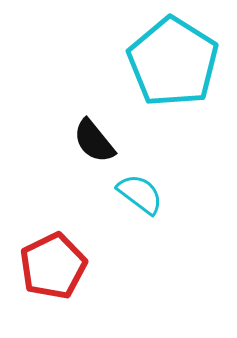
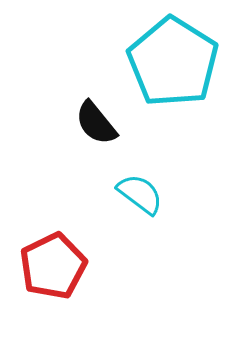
black semicircle: moved 2 px right, 18 px up
